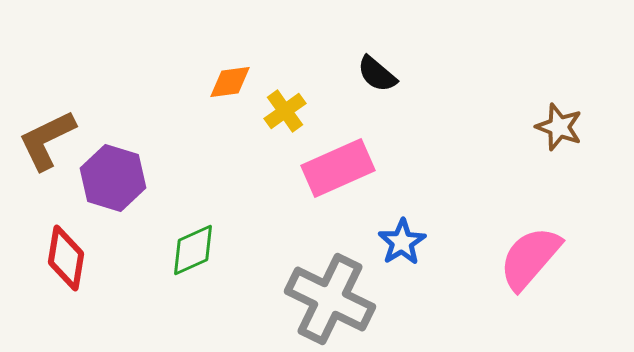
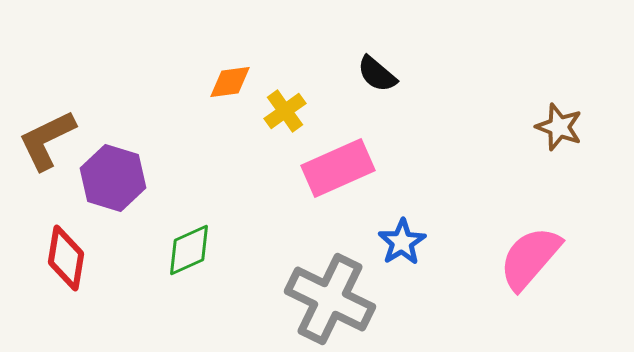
green diamond: moved 4 px left
